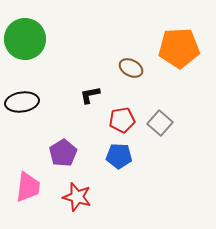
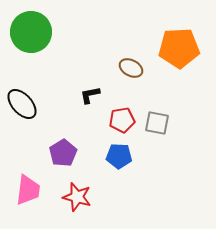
green circle: moved 6 px right, 7 px up
black ellipse: moved 2 px down; rotated 56 degrees clockwise
gray square: moved 3 px left; rotated 30 degrees counterclockwise
pink trapezoid: moved 3 px down
